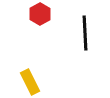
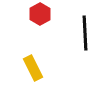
yellow rectangle: moved 3 px right, 14 px up
